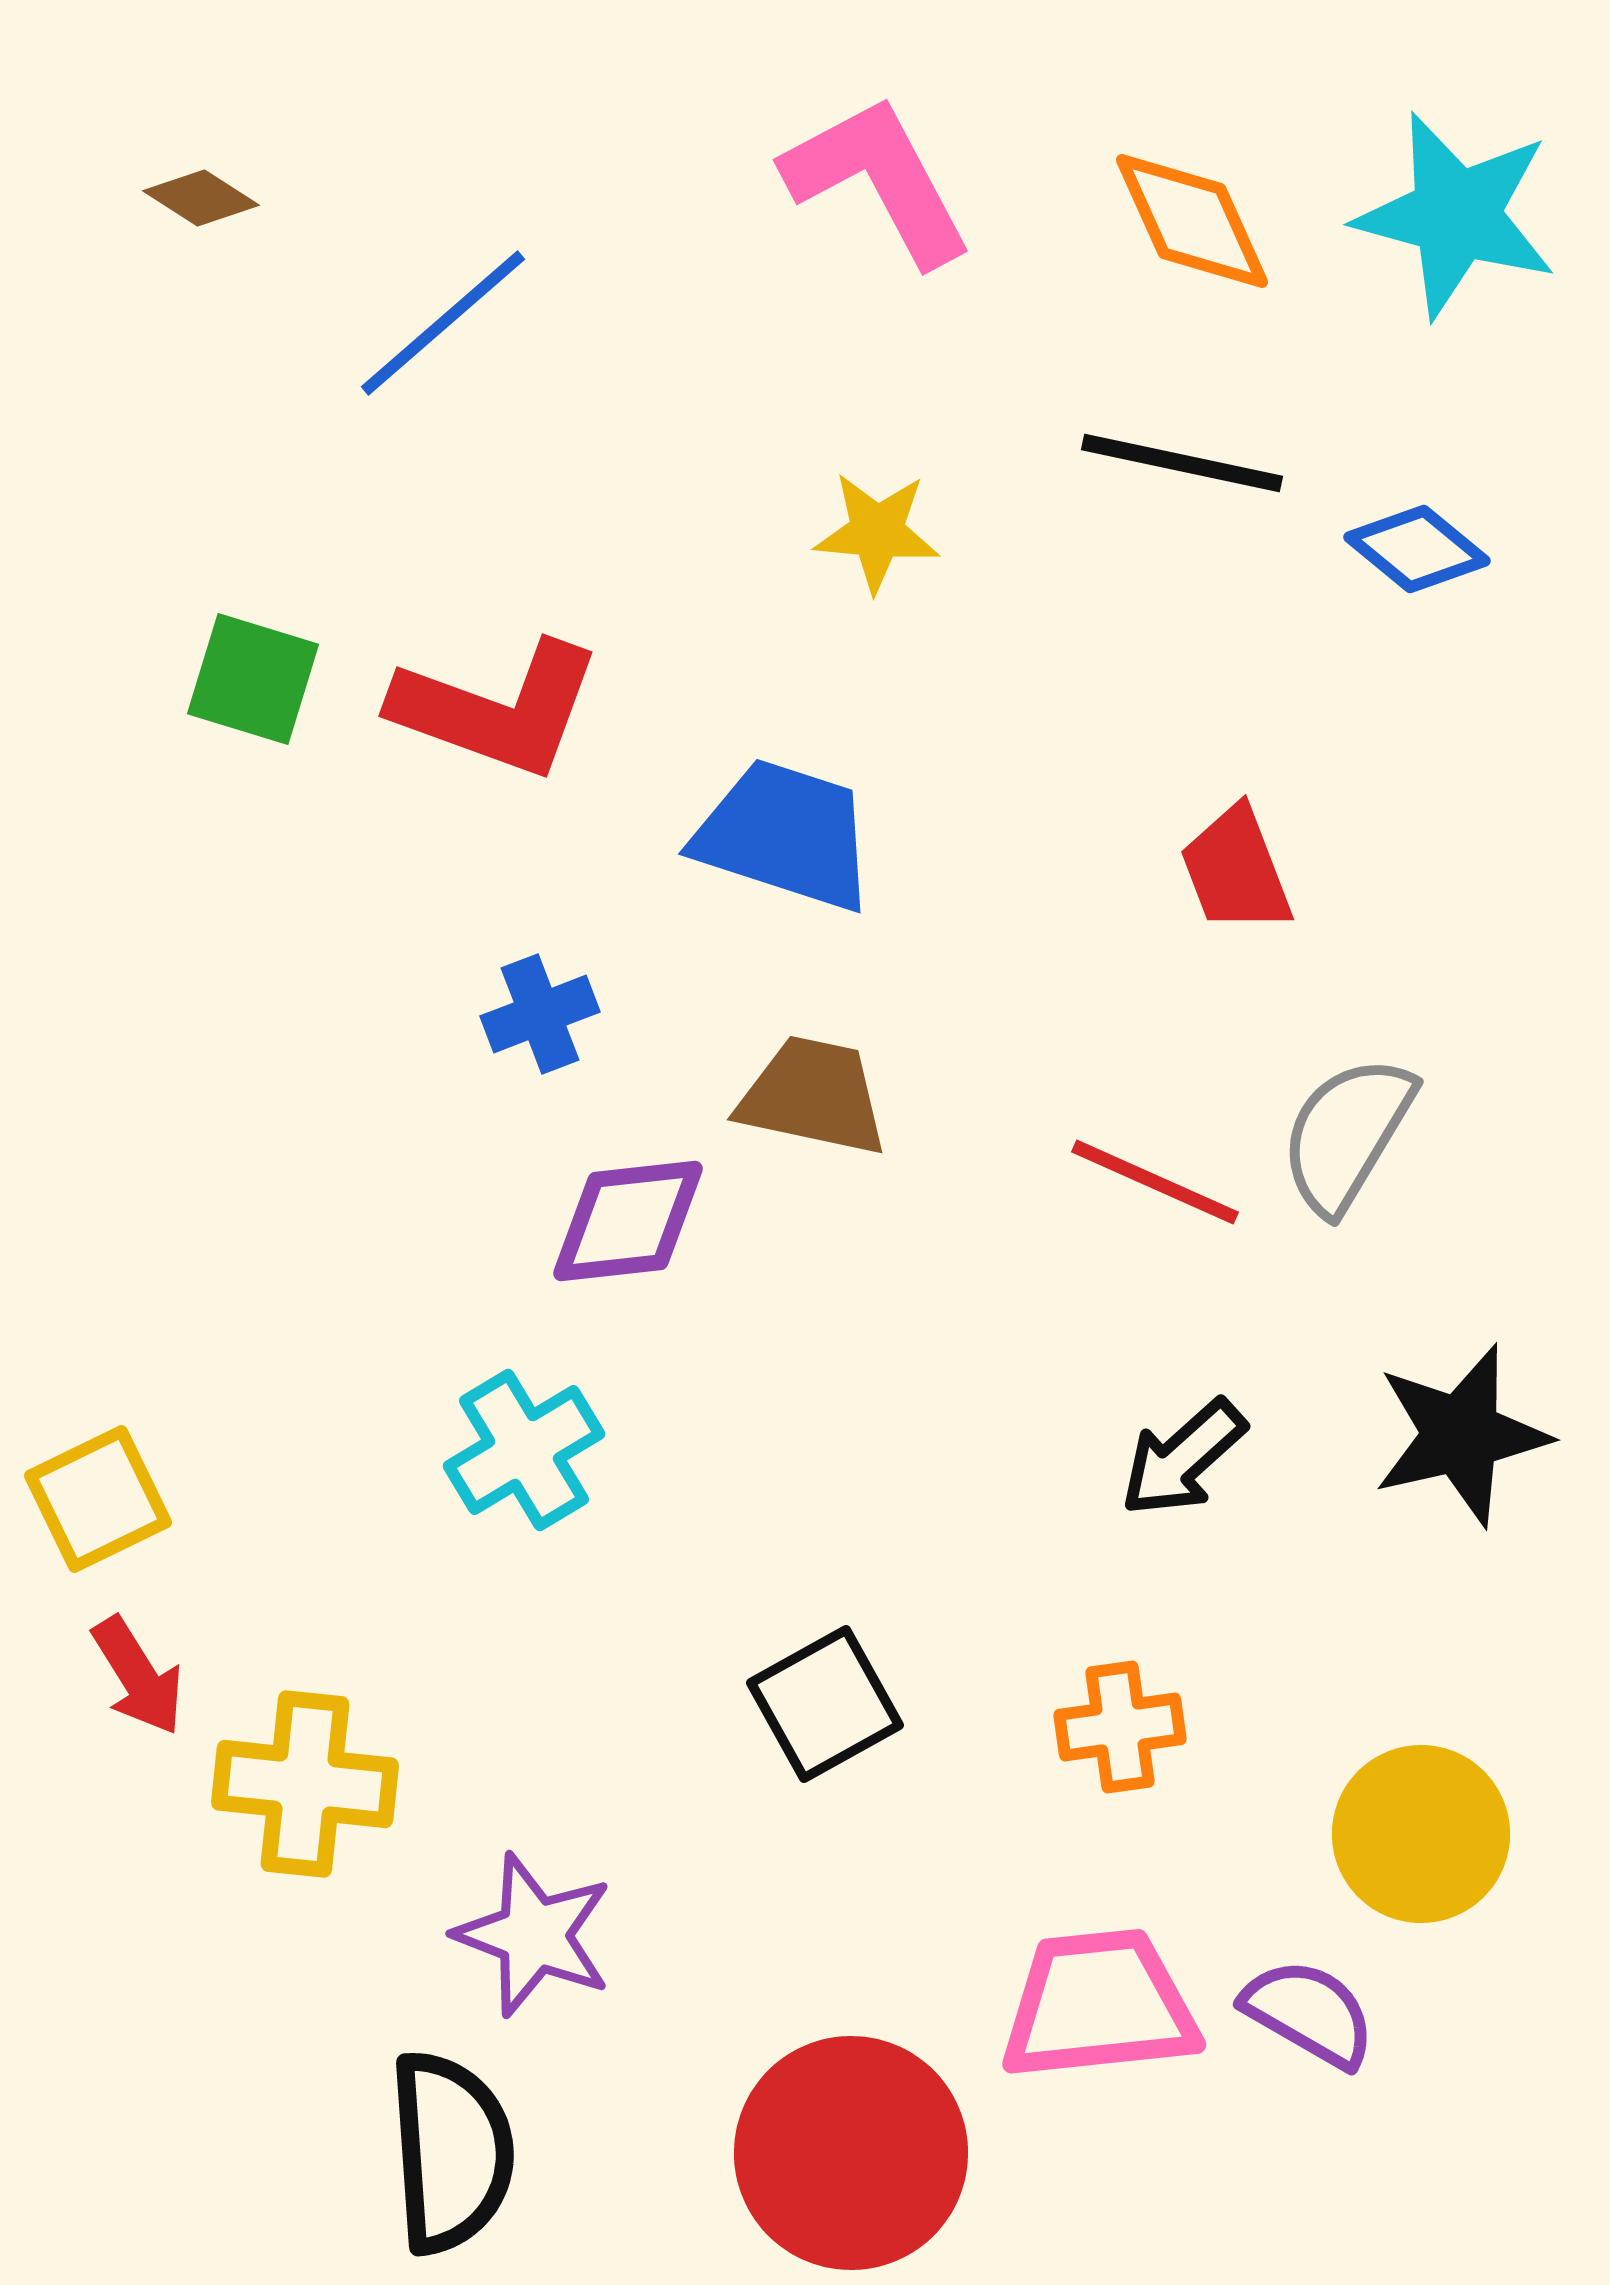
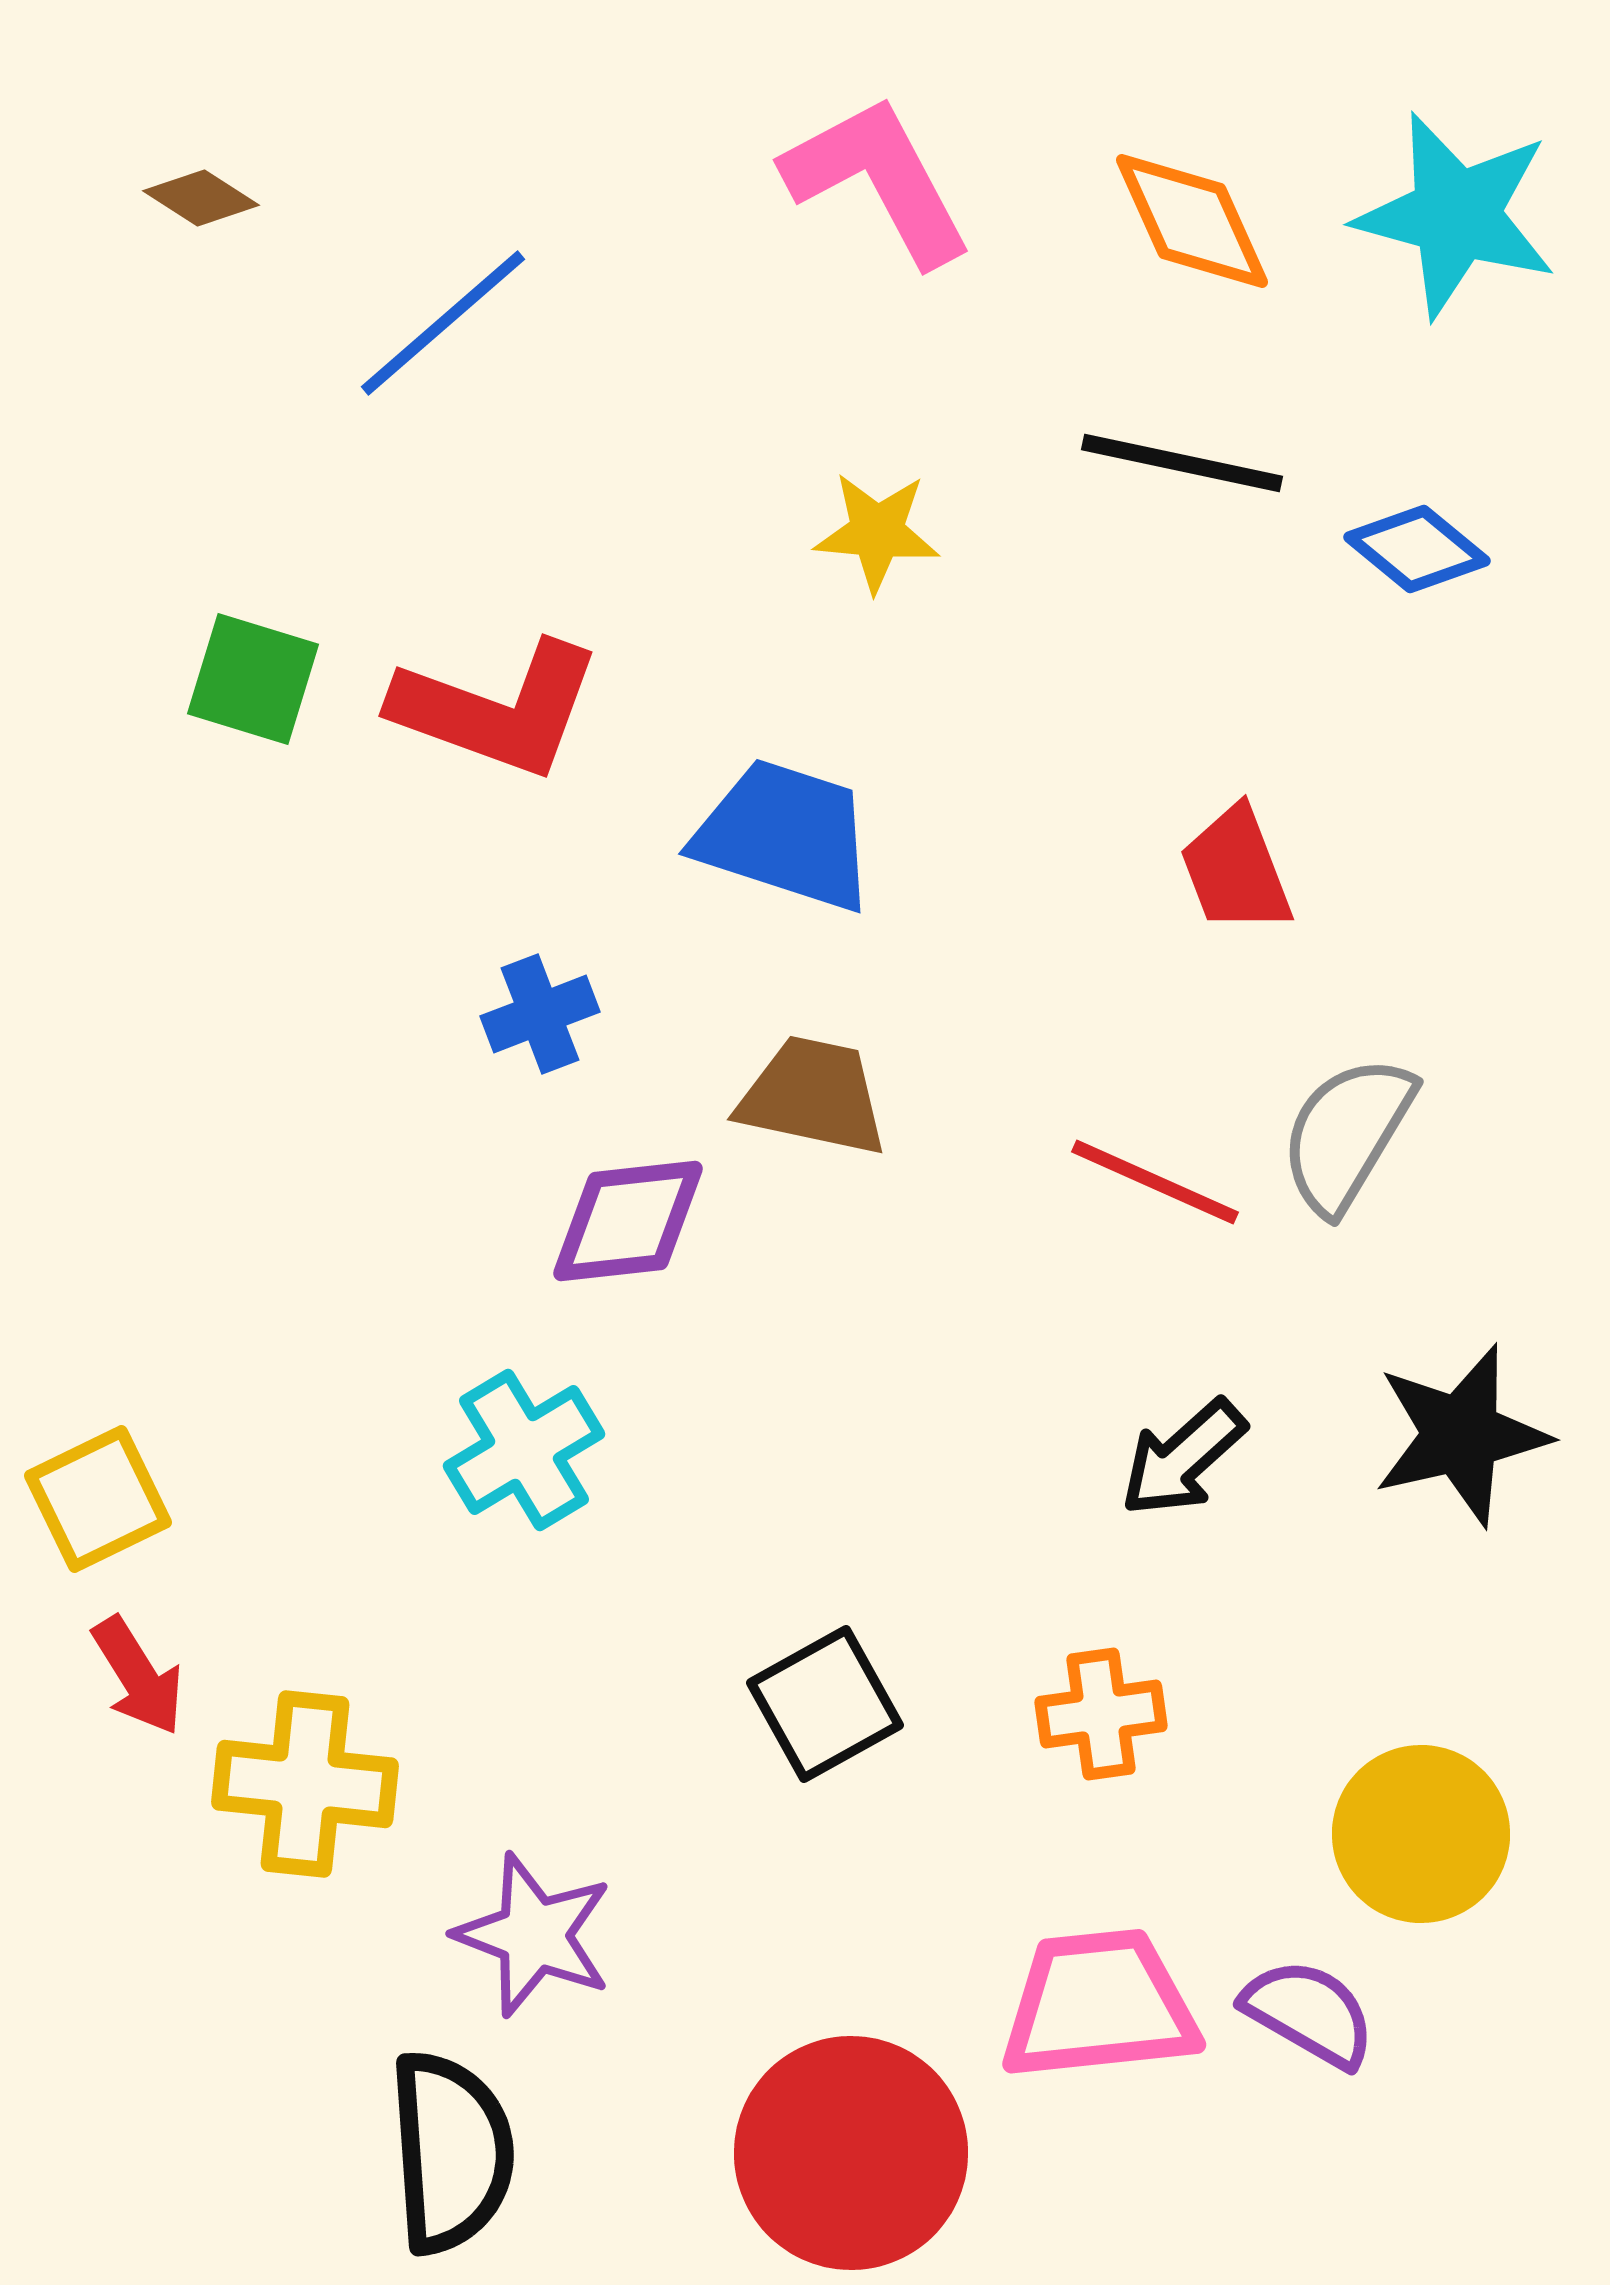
orange cross: moved 19 px left, 13 px up
